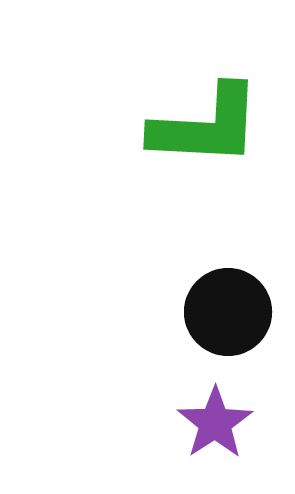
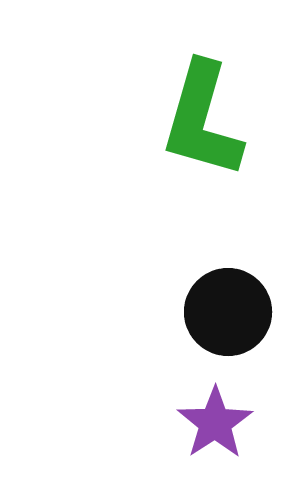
green L-shape: moved 4 px left, 6 px up; rotated 103 degrees clockwise
